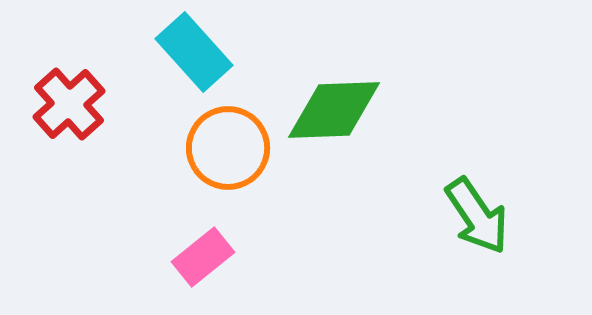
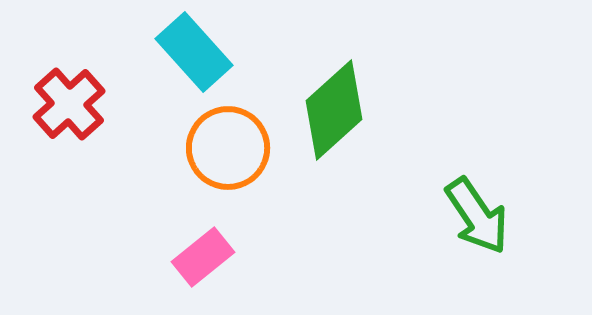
green diamond: rotated 40 degrees counterclockwise
